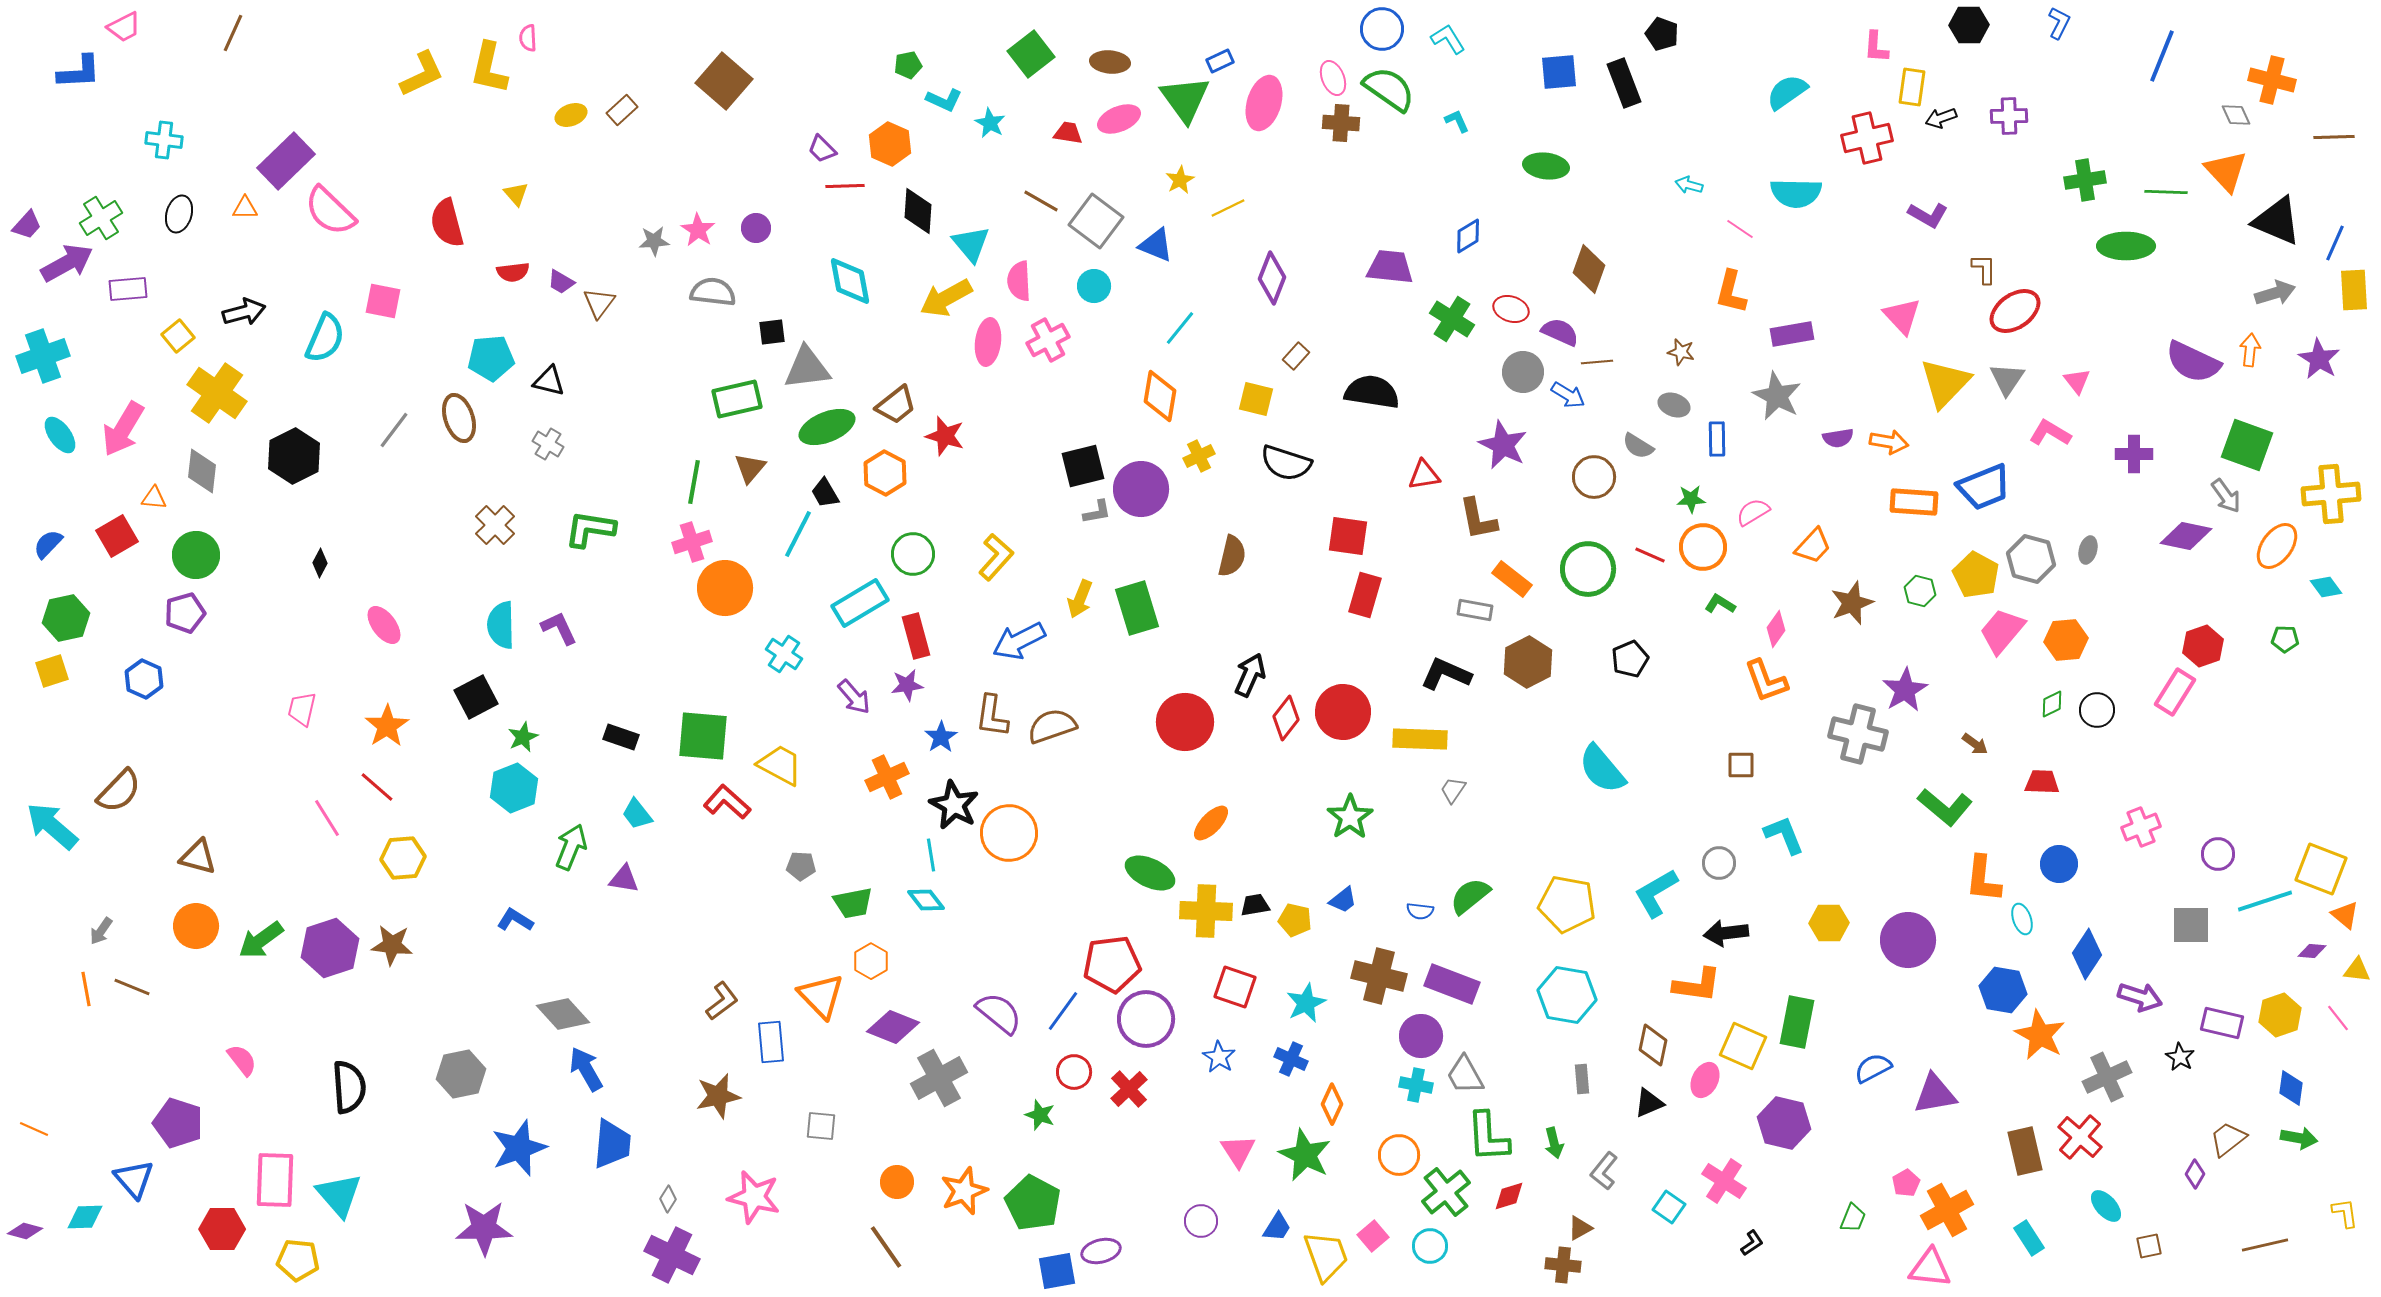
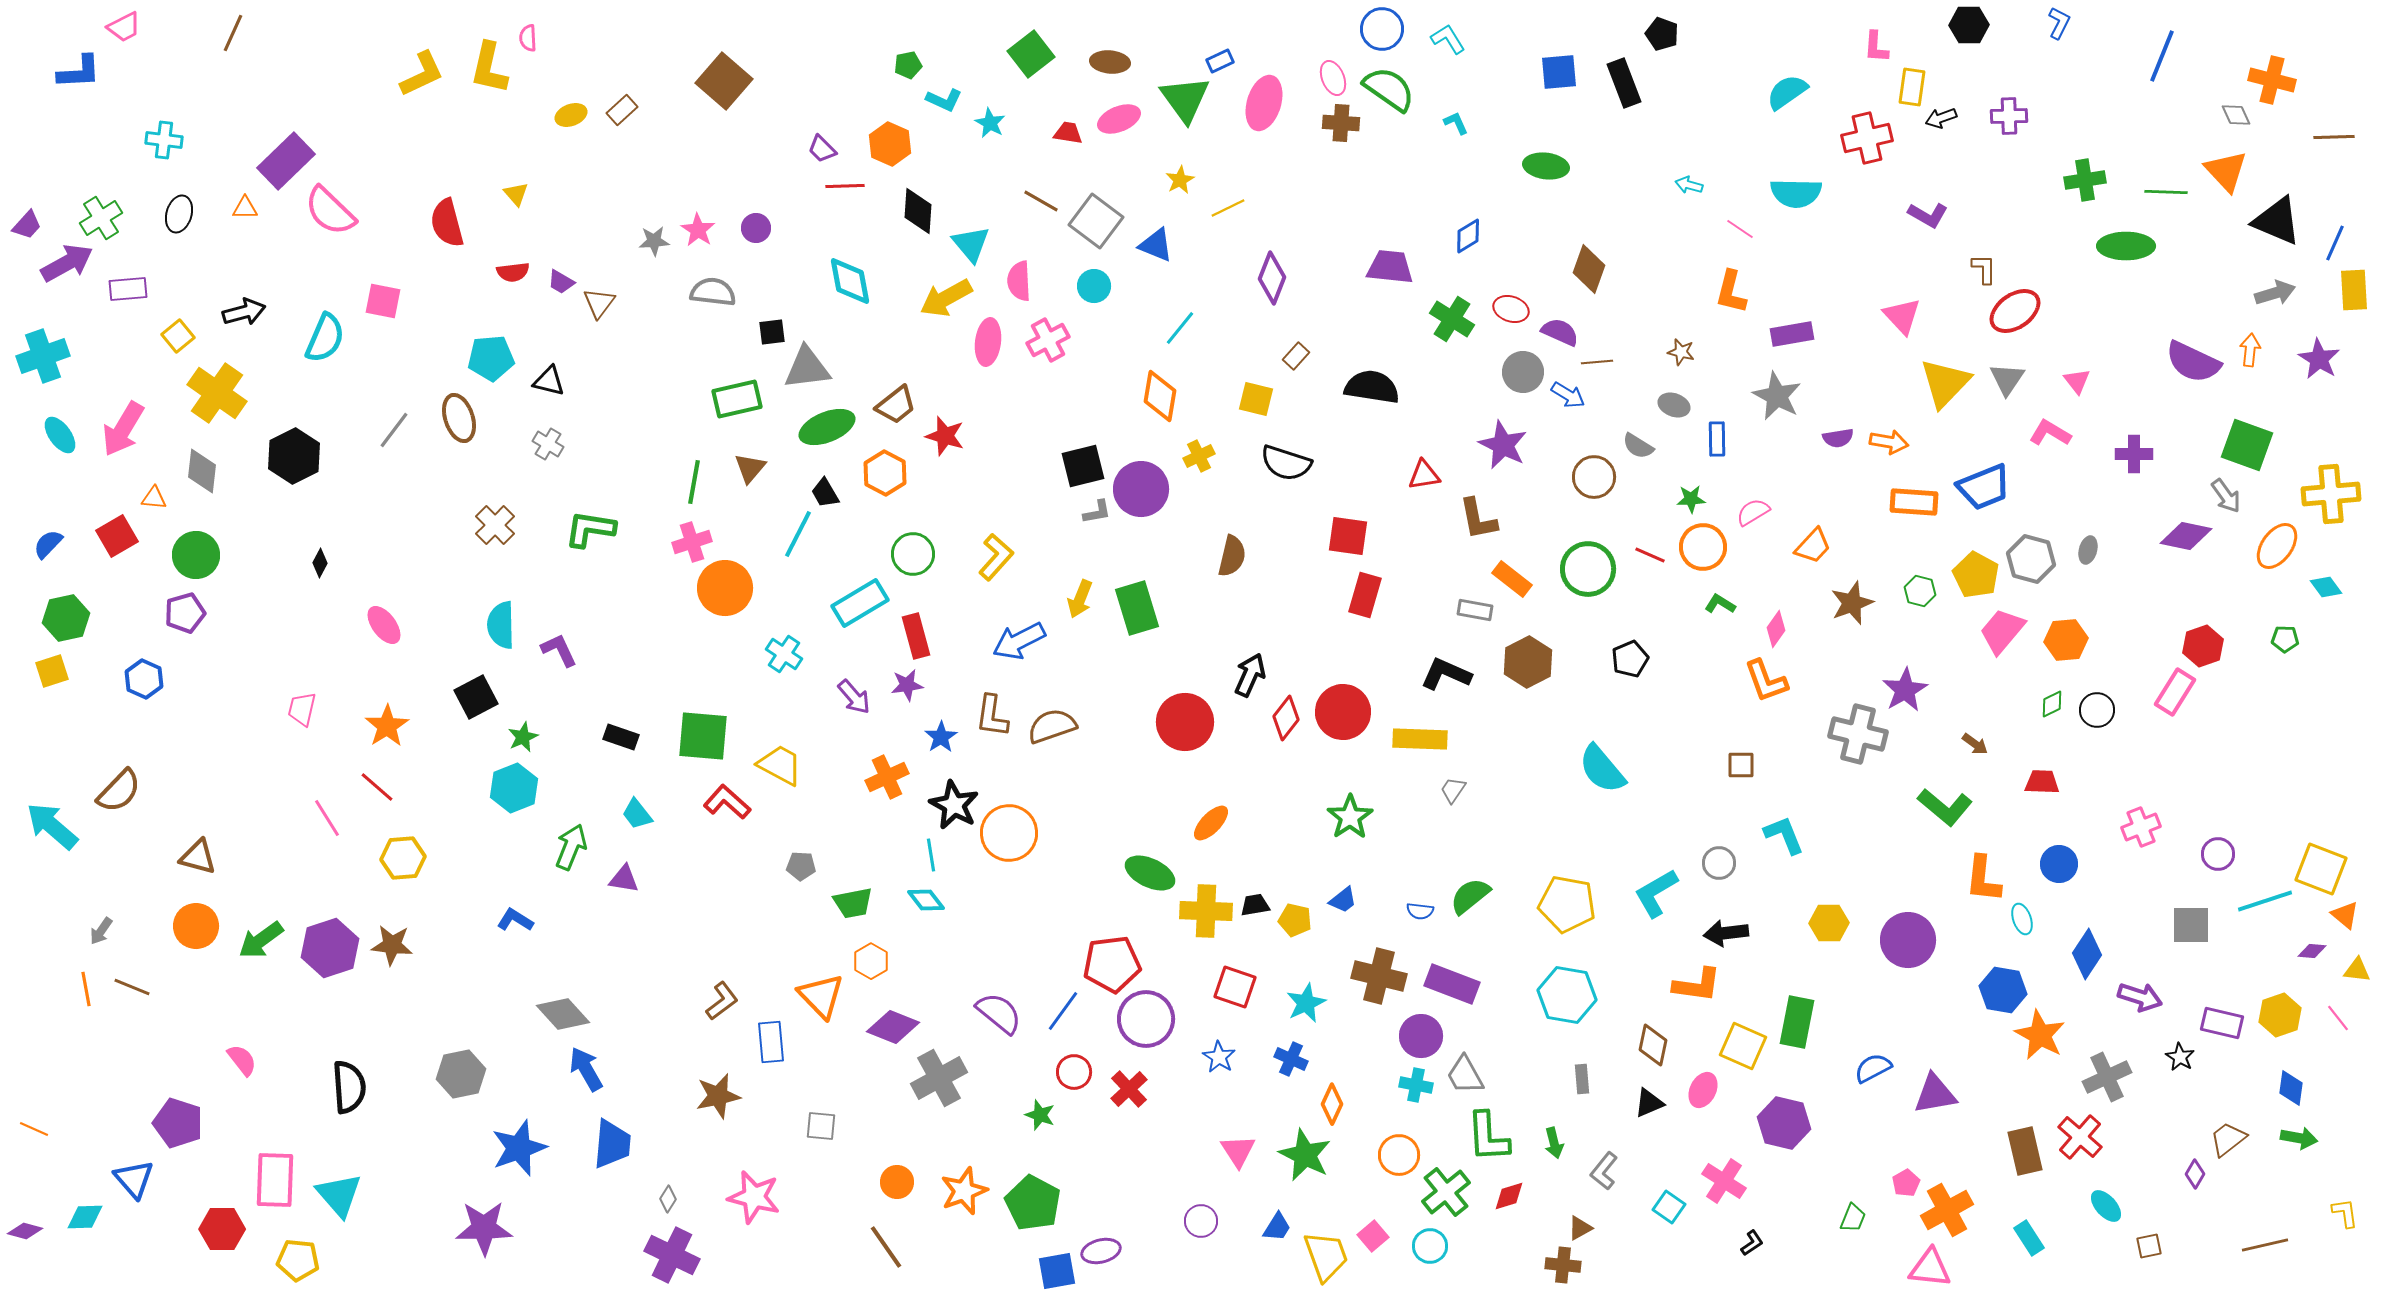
cyan L-shape at (1457, 121): moved 1 px left, 2 px down
black semicircle at (1372, 392): moved 5 px up
purple L-shape at (559, 628): moved 22 px down
pink ellipse at (1705, 1080): moved 2 px left, 10 px down
